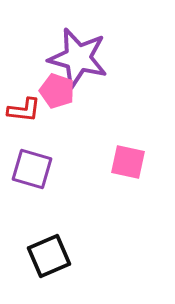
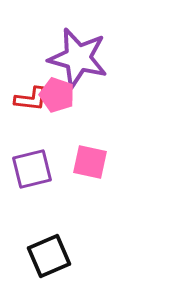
pink pentagon: moved 4 px down
red L-shape: moved 7 px right, 11 px up
pink square: moved 38 px left
purple square: rotated 30 degrees counterclockwise
